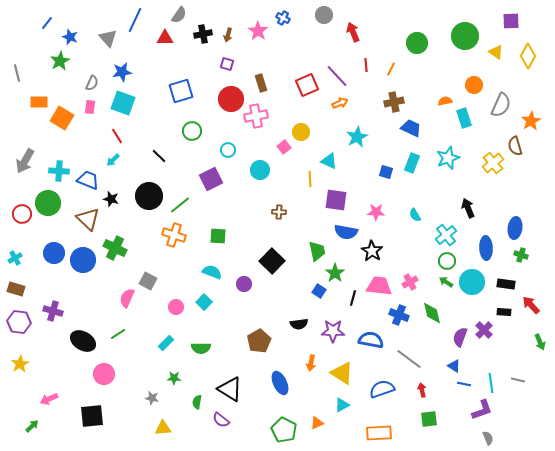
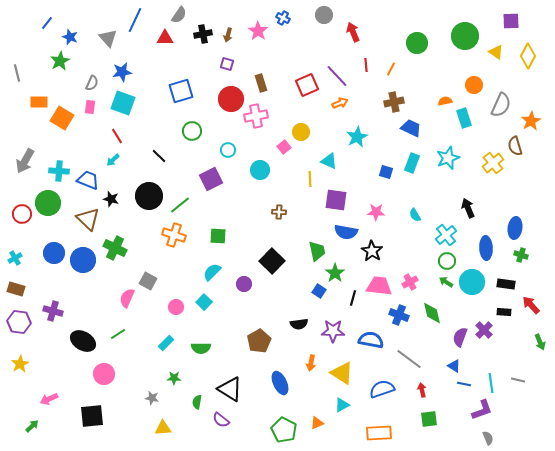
cyan semicircle at (212, 272): rotated 66 degrees counterclockwise
